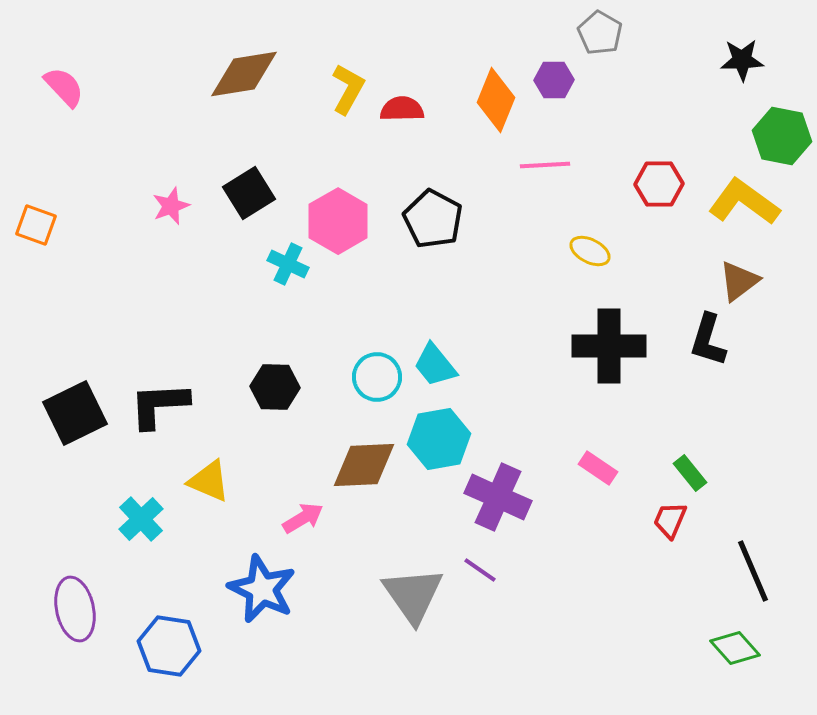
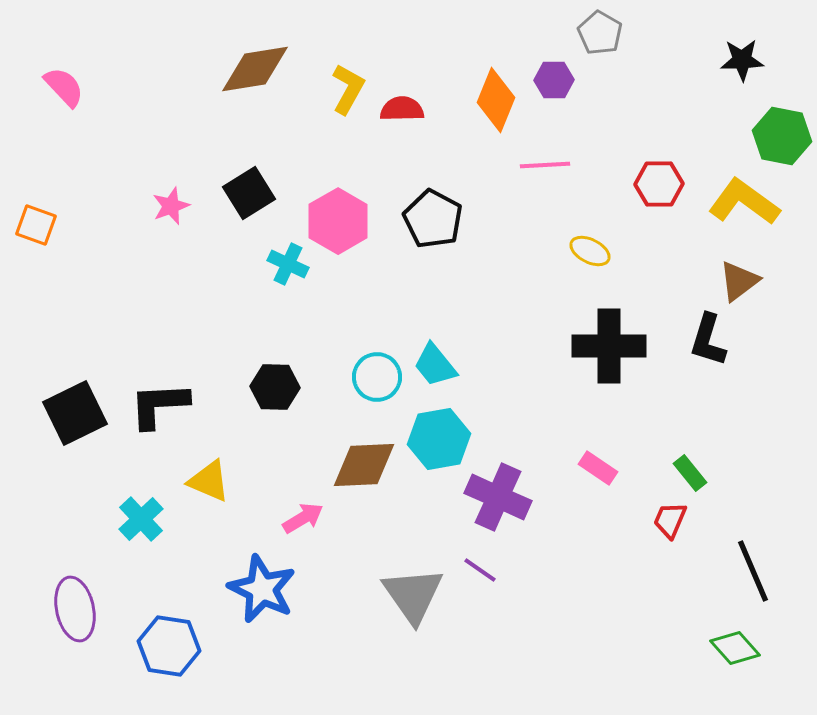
brown diamond at (244, 74): moved 11 px right, 5 px up
